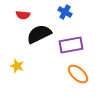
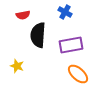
red semicircle: rotated 16 degrees counterclockwise
black semicircle: moved 1 px left, 1 px down; rotated 60 degrees counterclockwise
